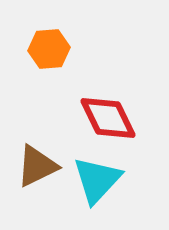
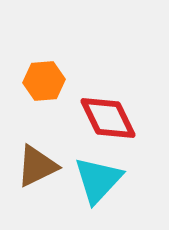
orange hexagon: moved 5 px left, 32 px down
cyan triangle: moved 1 px right
